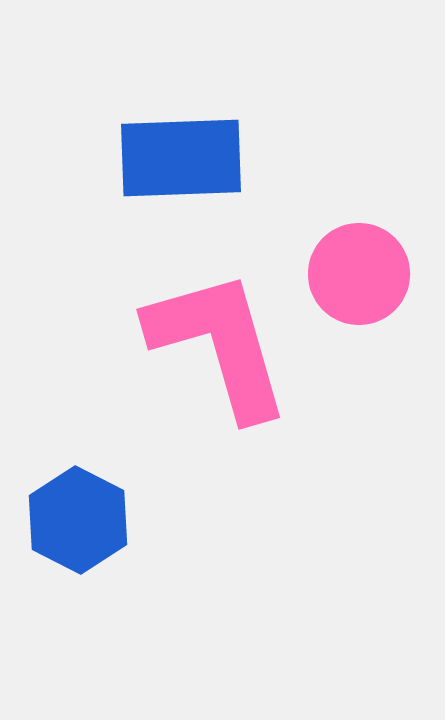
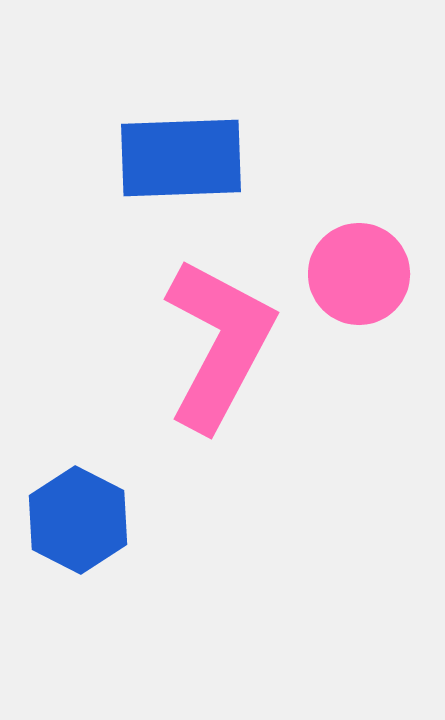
pink L-shape: rotated 44 degrees clockwise
